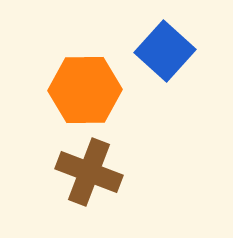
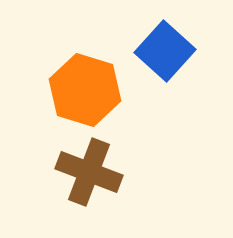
orange hexagon: rotated 18 degrees clockwise
